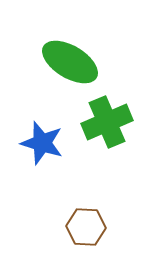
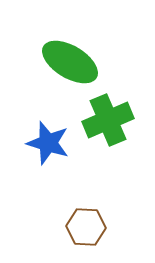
green cross: moved 1 px right, 2 px up
blue star: moved 6 px right
